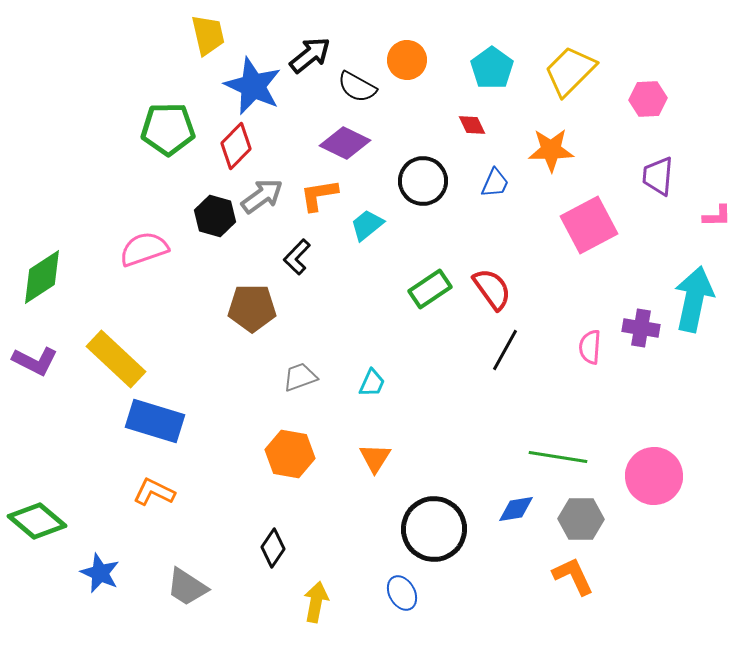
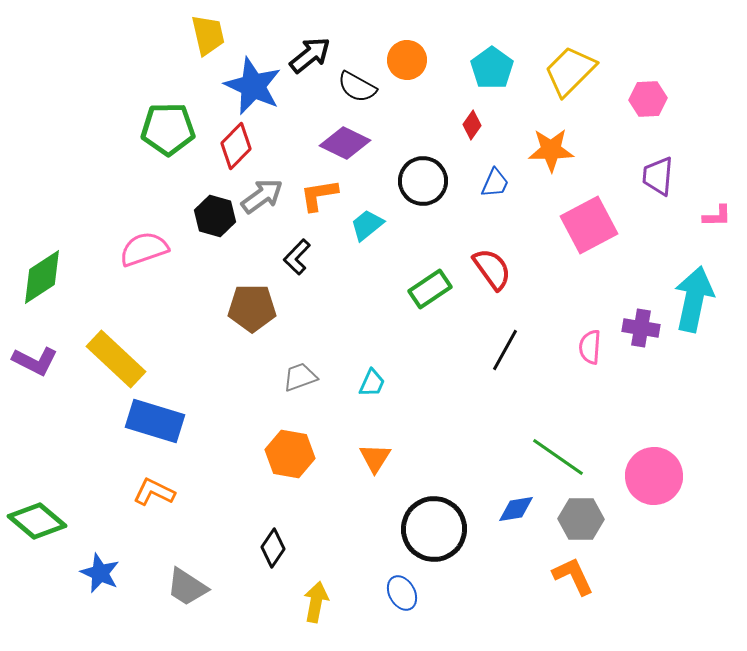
red diamond at (472, 125): rotated 60 degrees clockwise
red semicircle at (492, 289): moved 20 px up
green line at (558, 457): rotated 26 degrees clockwise
